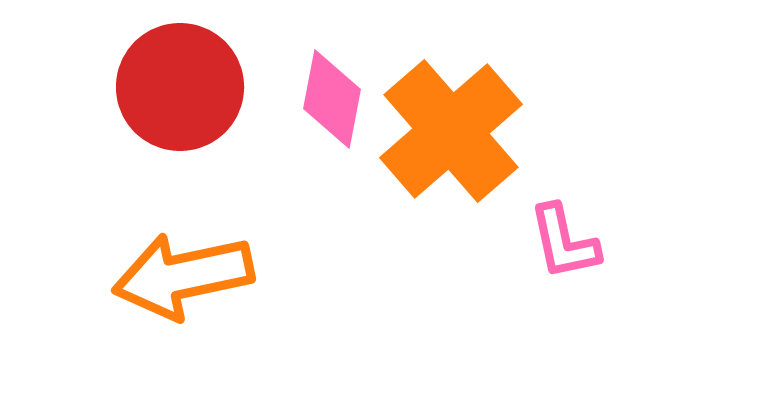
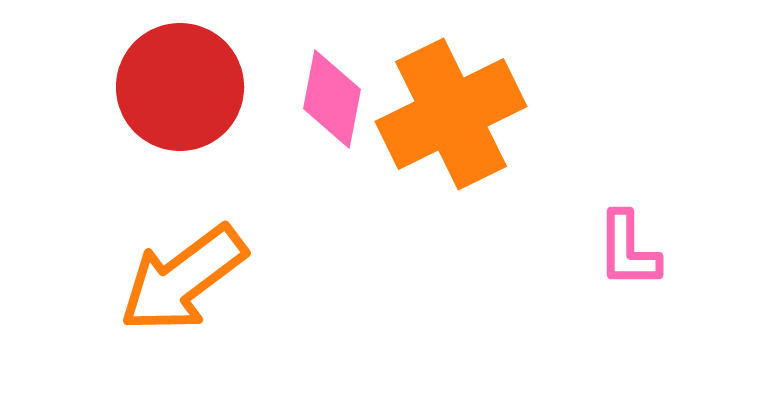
orange cross: moved 17 px up; rotated 15 degrees clockwise
pink L-shape: moved 64 px right, 8 px down; rotated 12 degrees clockwise
orange arrow: moved 3 px down; rotated 25 degrees counterclockwise
